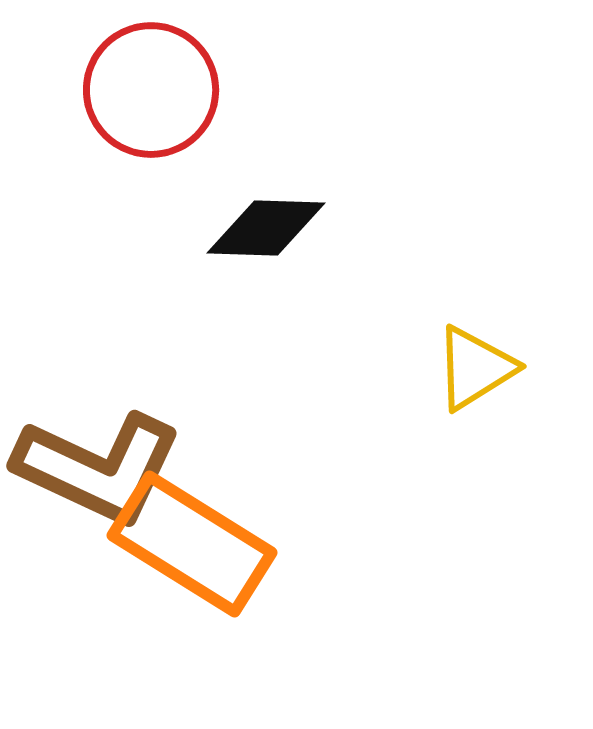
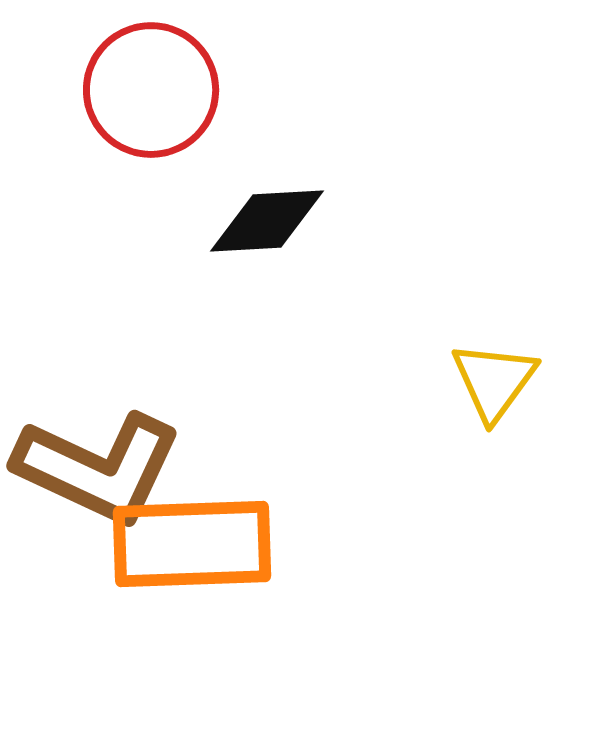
black diamond: moved 1 px right, 7 px up; rotated 5 degrees counterclockwise
yellow triangle: moved 19 px right, 13 px down; rotated 22 degrees counterclockwise
orange rectangle: rotated 34 degrees counterclockwise
